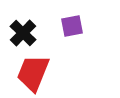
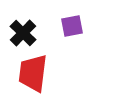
red trapezoid: rotated 15 degrees counterclockwise
